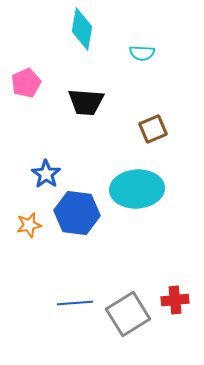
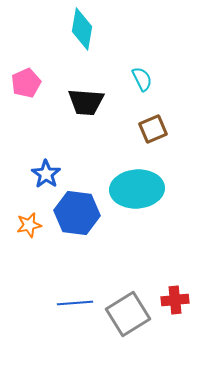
cyan semicircle: moved 26 px down; rotated 120 degrees counterclockwise
